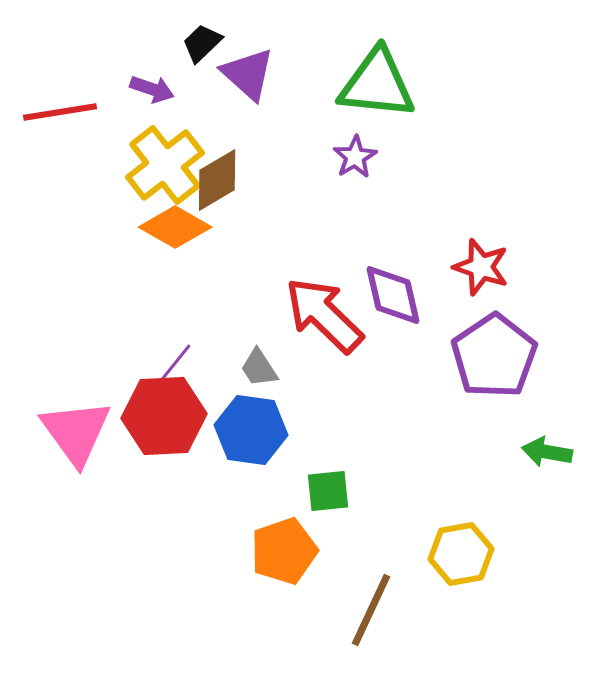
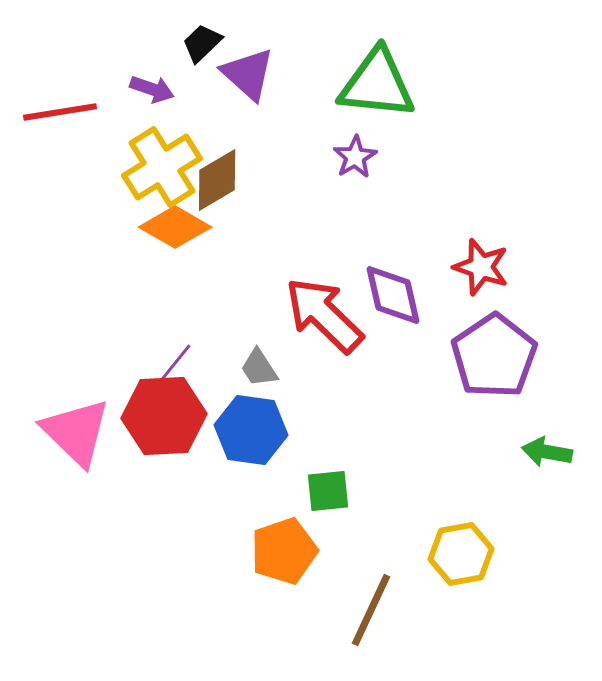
yellow cross: moved 3 px left, 2 px down; rotated 6 degrees clockwise
pink triangle: rotated 10 degrees counterclockwise
